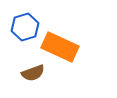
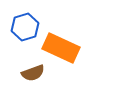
orange rectangle: moved 1 px right, 1 px down
